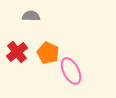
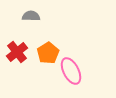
orange pentagon: rotated 15 degrees clockwise
